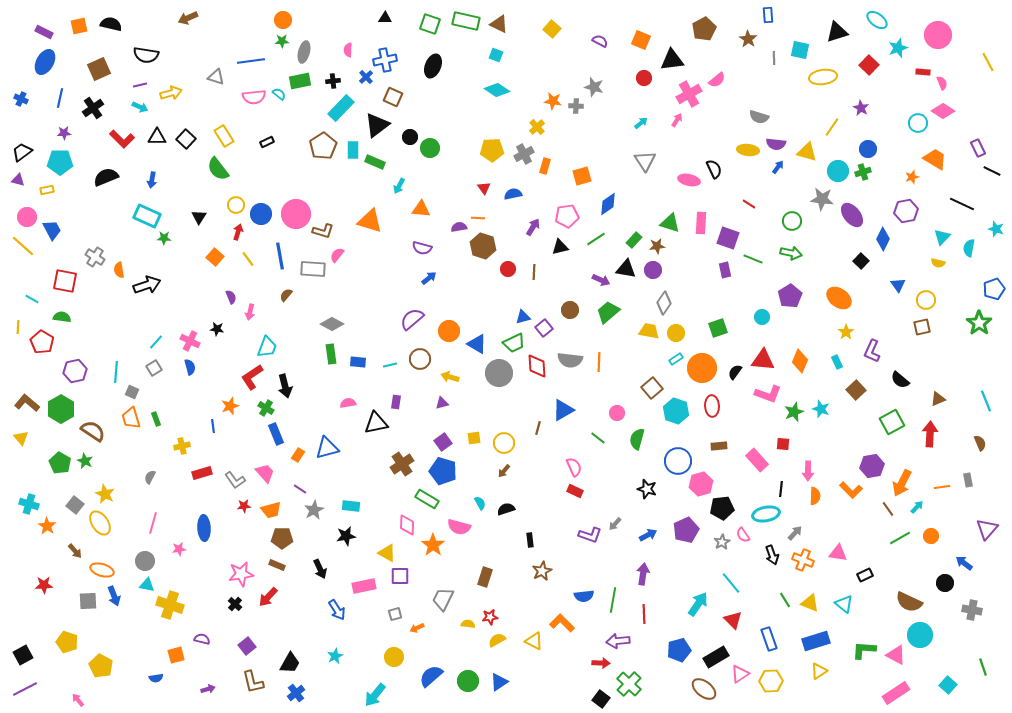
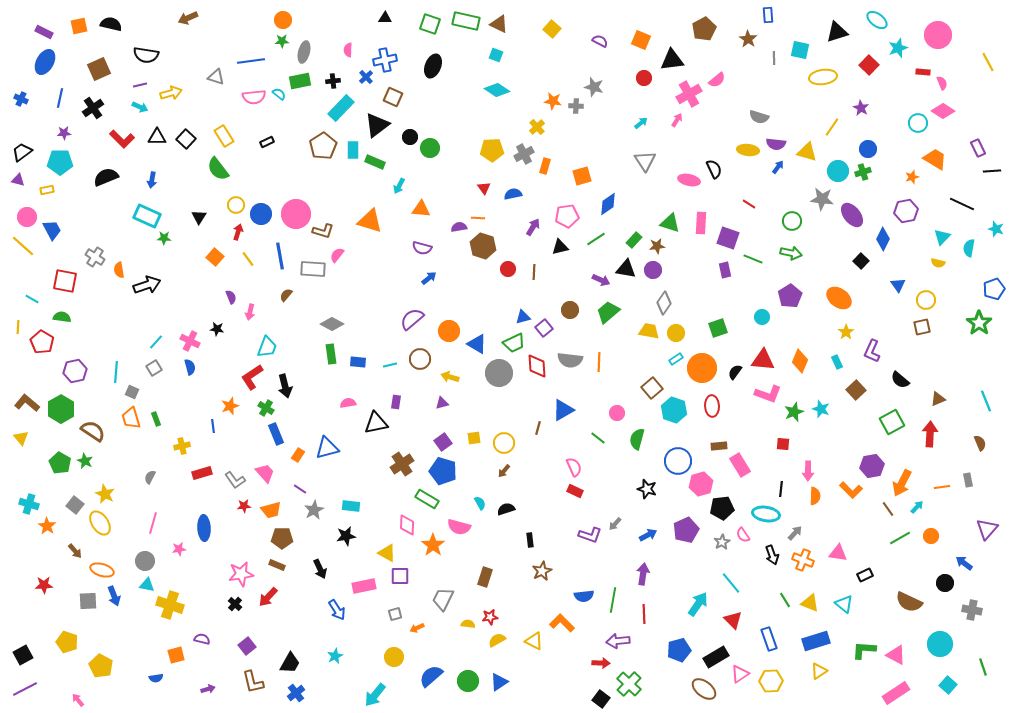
black line at (992, 171): rotated 30 degrees counterclockwise
cyan hexagon at (676, 411): moved 2 px left, 1 px up
pink rectangle at (757, 460): moved 17 px left, 5 px down; rotated 10 degrees clockwise
cyan ellipse at (766, 514): rotated 20 degrees clockwise
cyan circle at (920, 635): moved 20 px right, 9 px down
